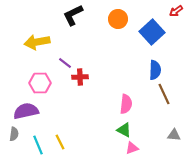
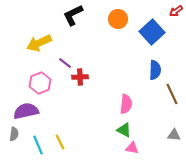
yellow arrow: moved 2 px right, 1 px down; rotated 15 degrees counterclockwise
pink hexagon: rotated 20 degrees counterclockwise
brown line: moved 8 px right
pink triangle: rotated 32 degrees clockwise
